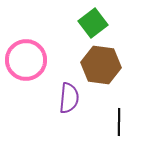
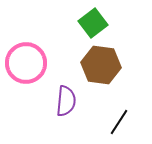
pink circle: moved 3 px down
purple semicircle: moved 3 px left, 3 px down
black line: rotated 32 degrees clockwise
